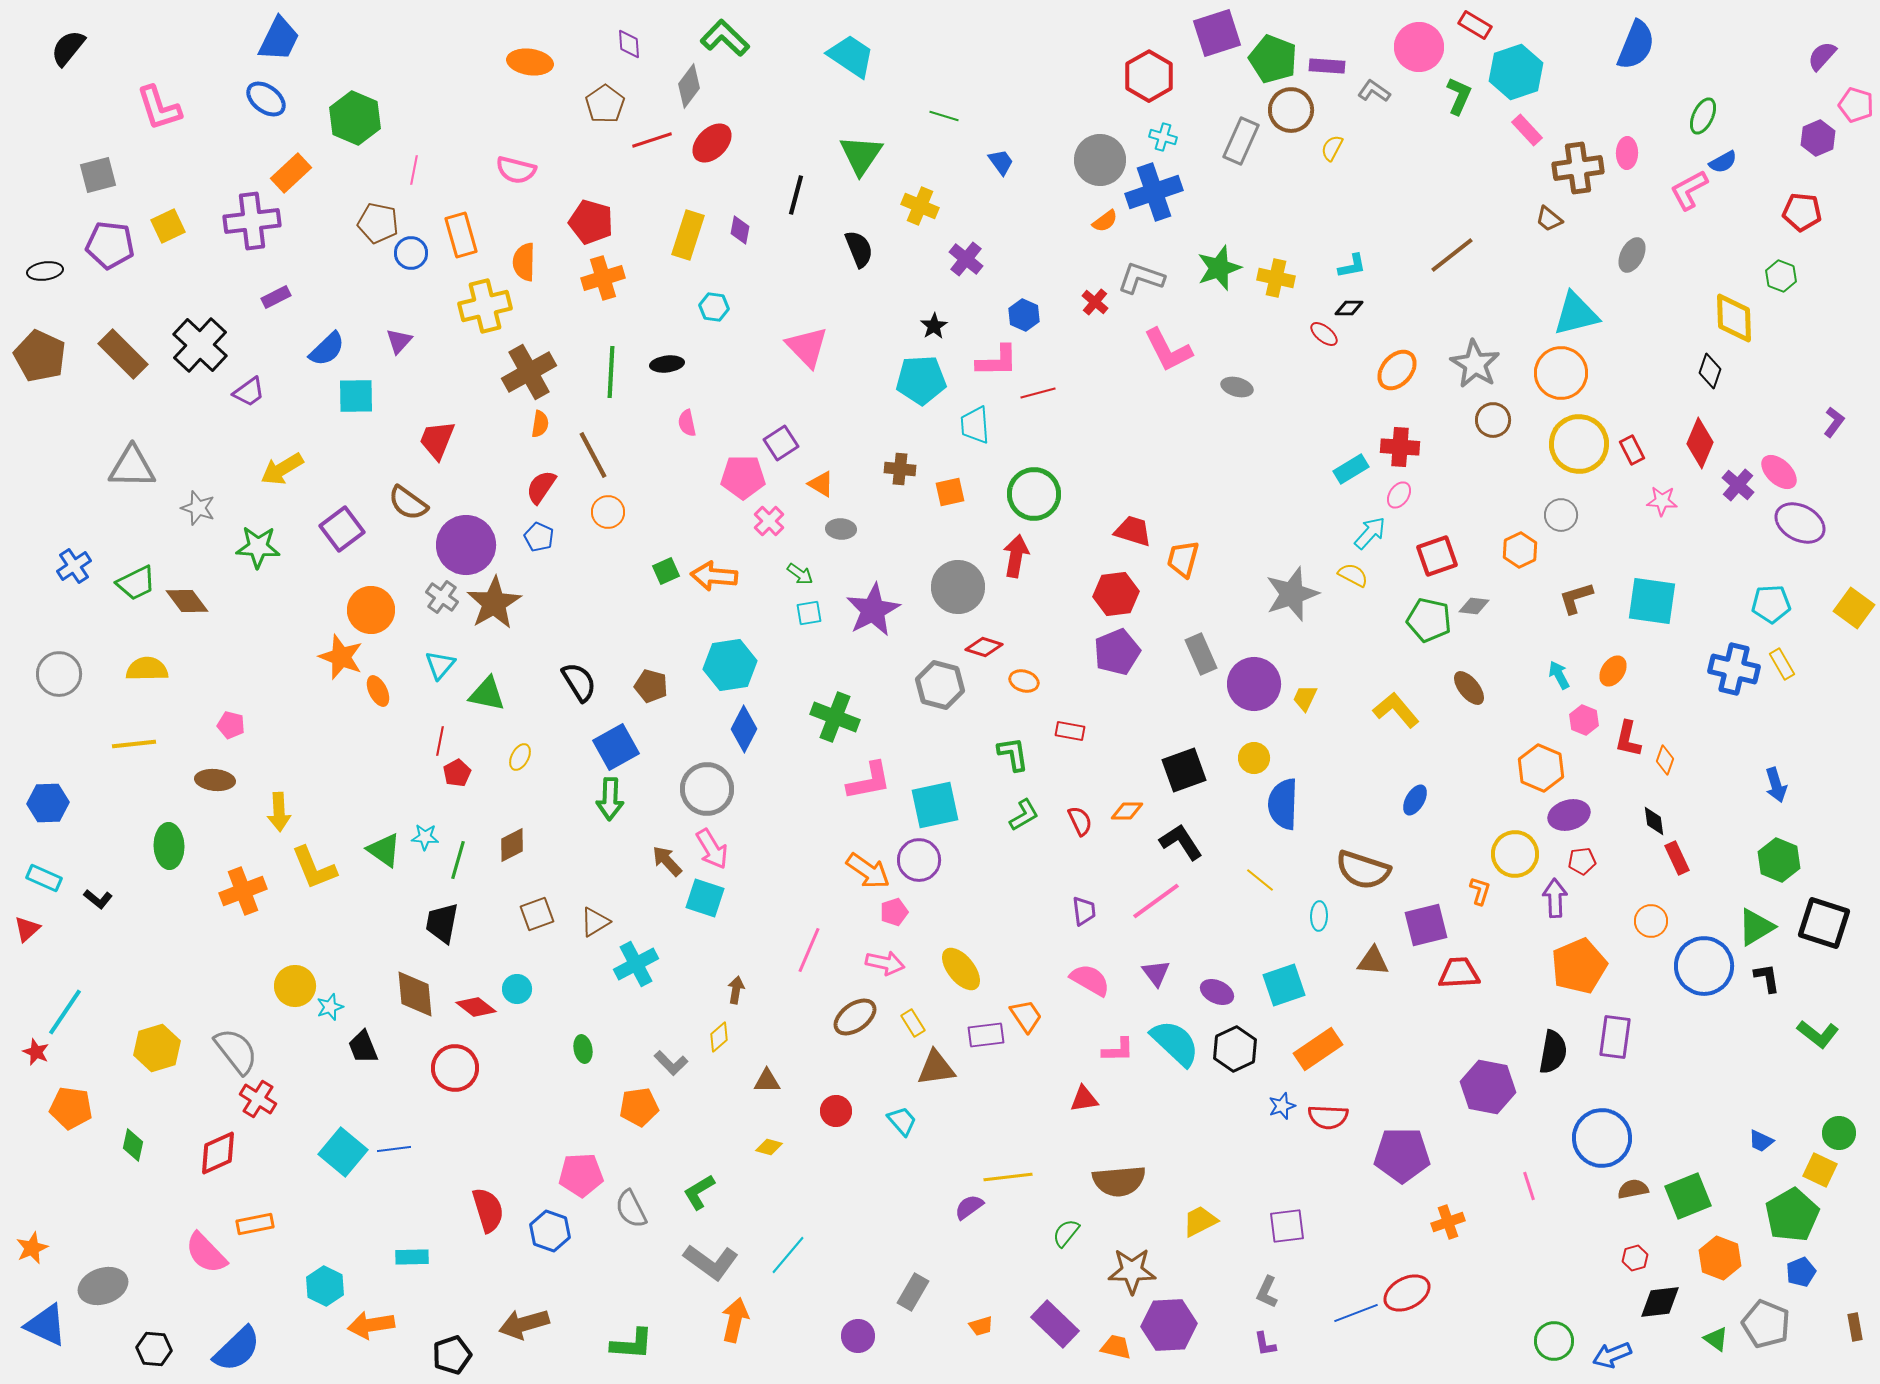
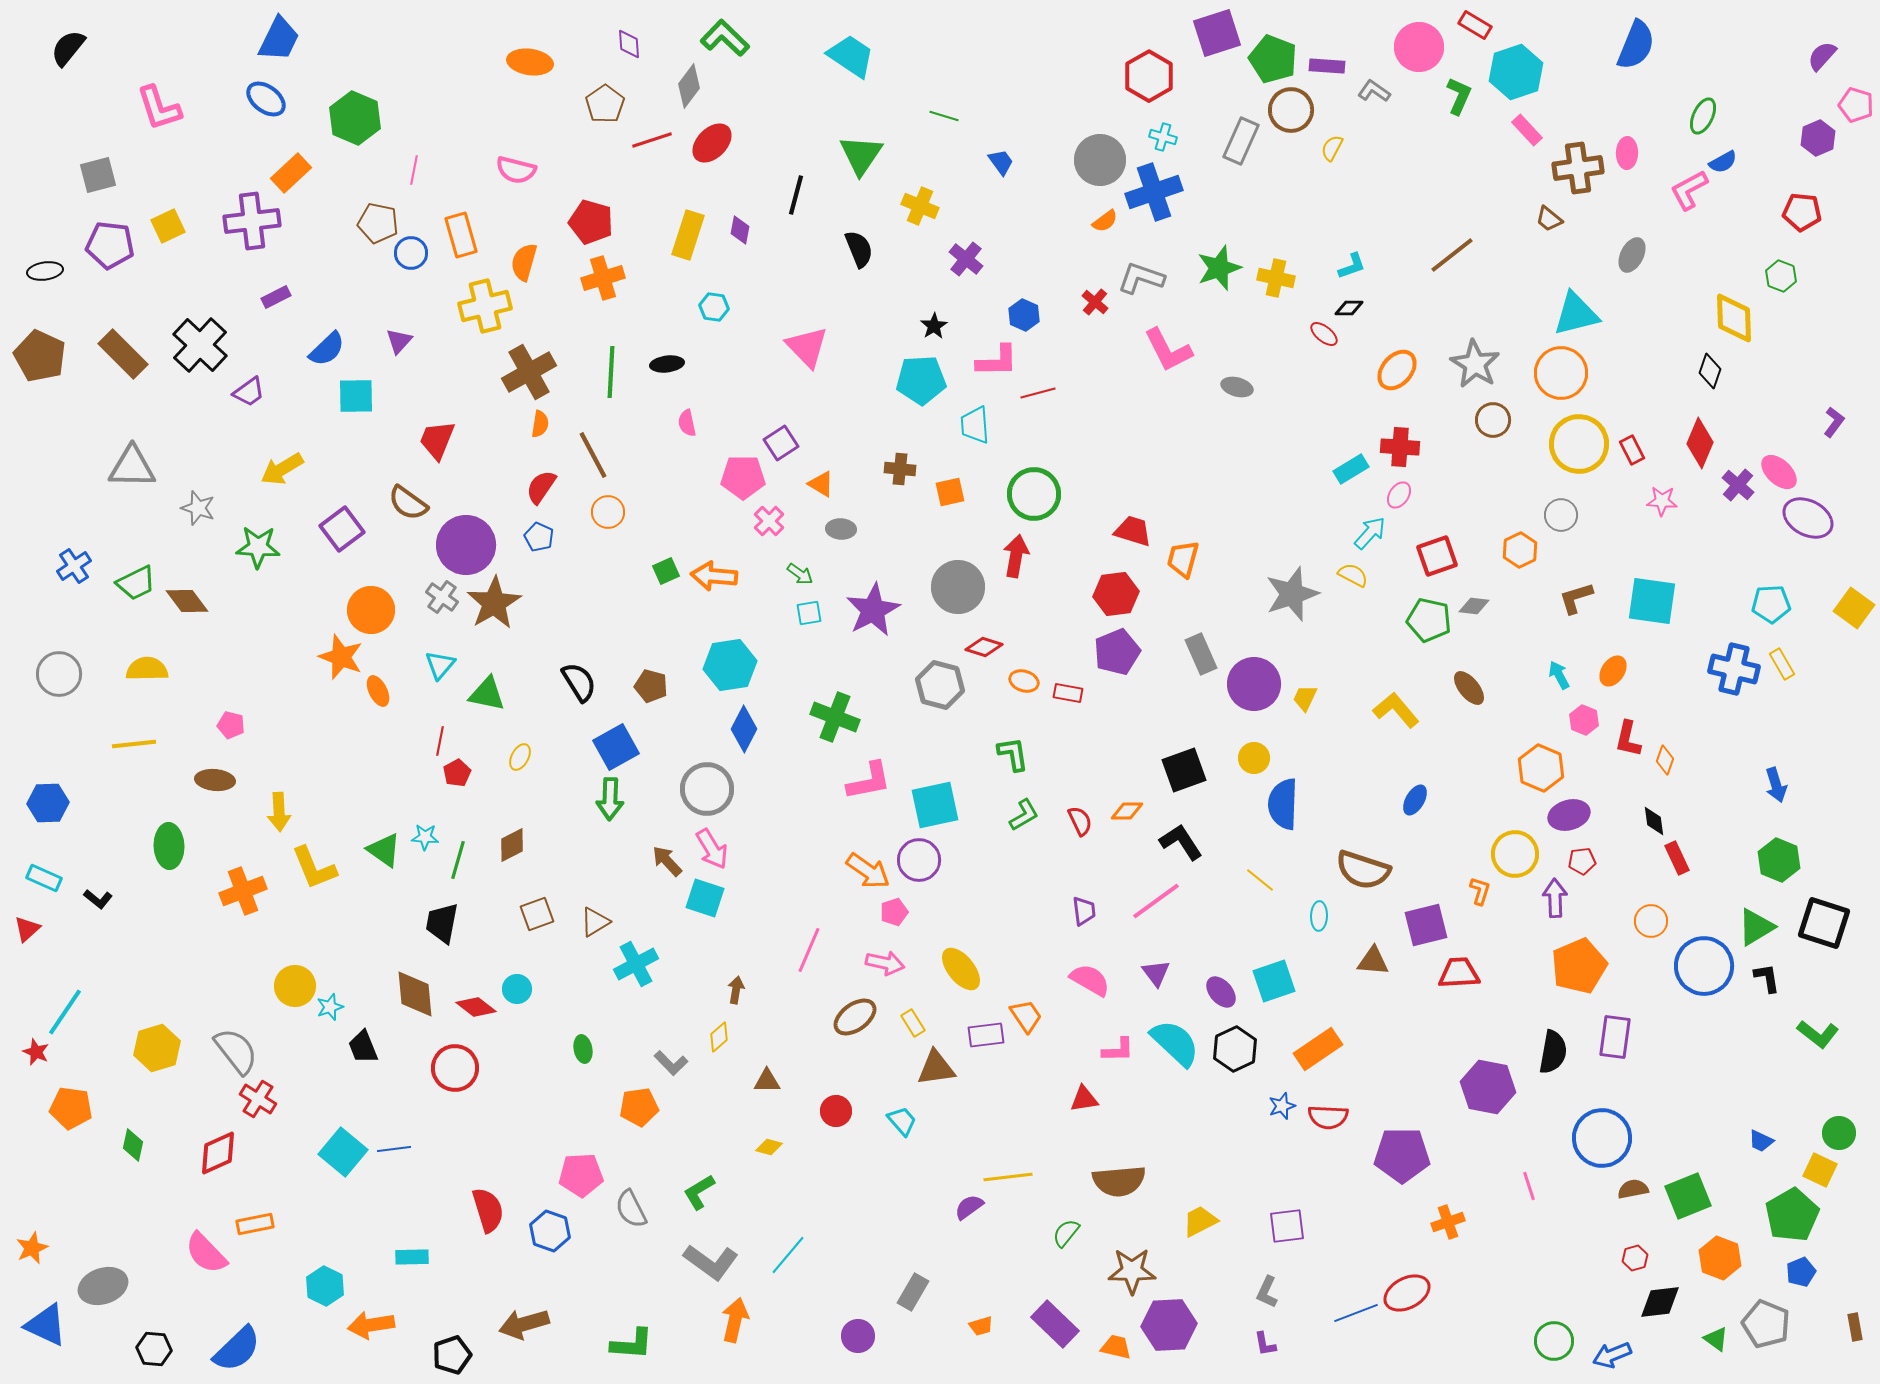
orange semicircle at (524, 262): rotated 15 degrees clockwise
cyan L-shape at (1352, 266): rotated 8 degrees counterclockwise
purple ellipse at (1800, 523): moved 8 px right, 5 px up
red rectangle at (1070, 731): moved 2 px left, 38 px up
cyan square at (1284, 985): moved 10 px left, 4 px up
purple ellipse at (1217, 992): moved 4 px right; rotated 24 degrees clockwise
